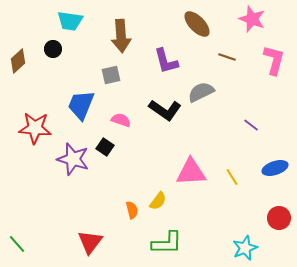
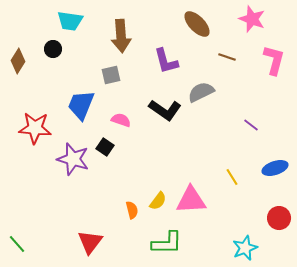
brown diamond: rotated 15 degrees counterclockwise
pink triangle: moved 28 px down
